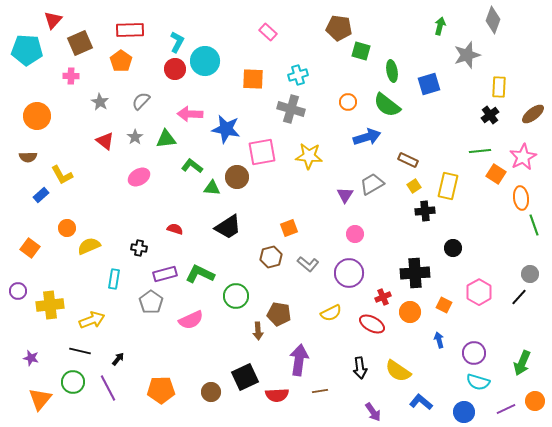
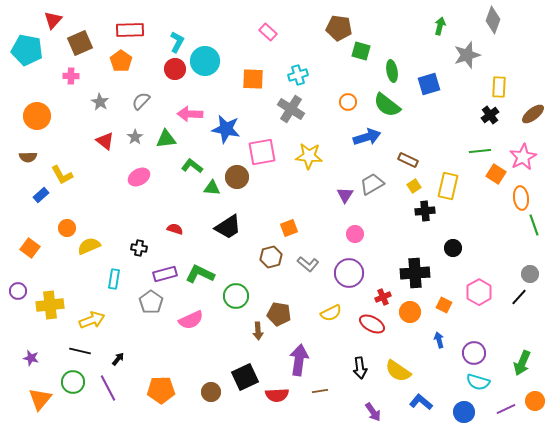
cyan pentagon at (27, 50): rotated 8 degrees clockwise
gray cross at (291, 109): rotated 16 degrees clockwise
